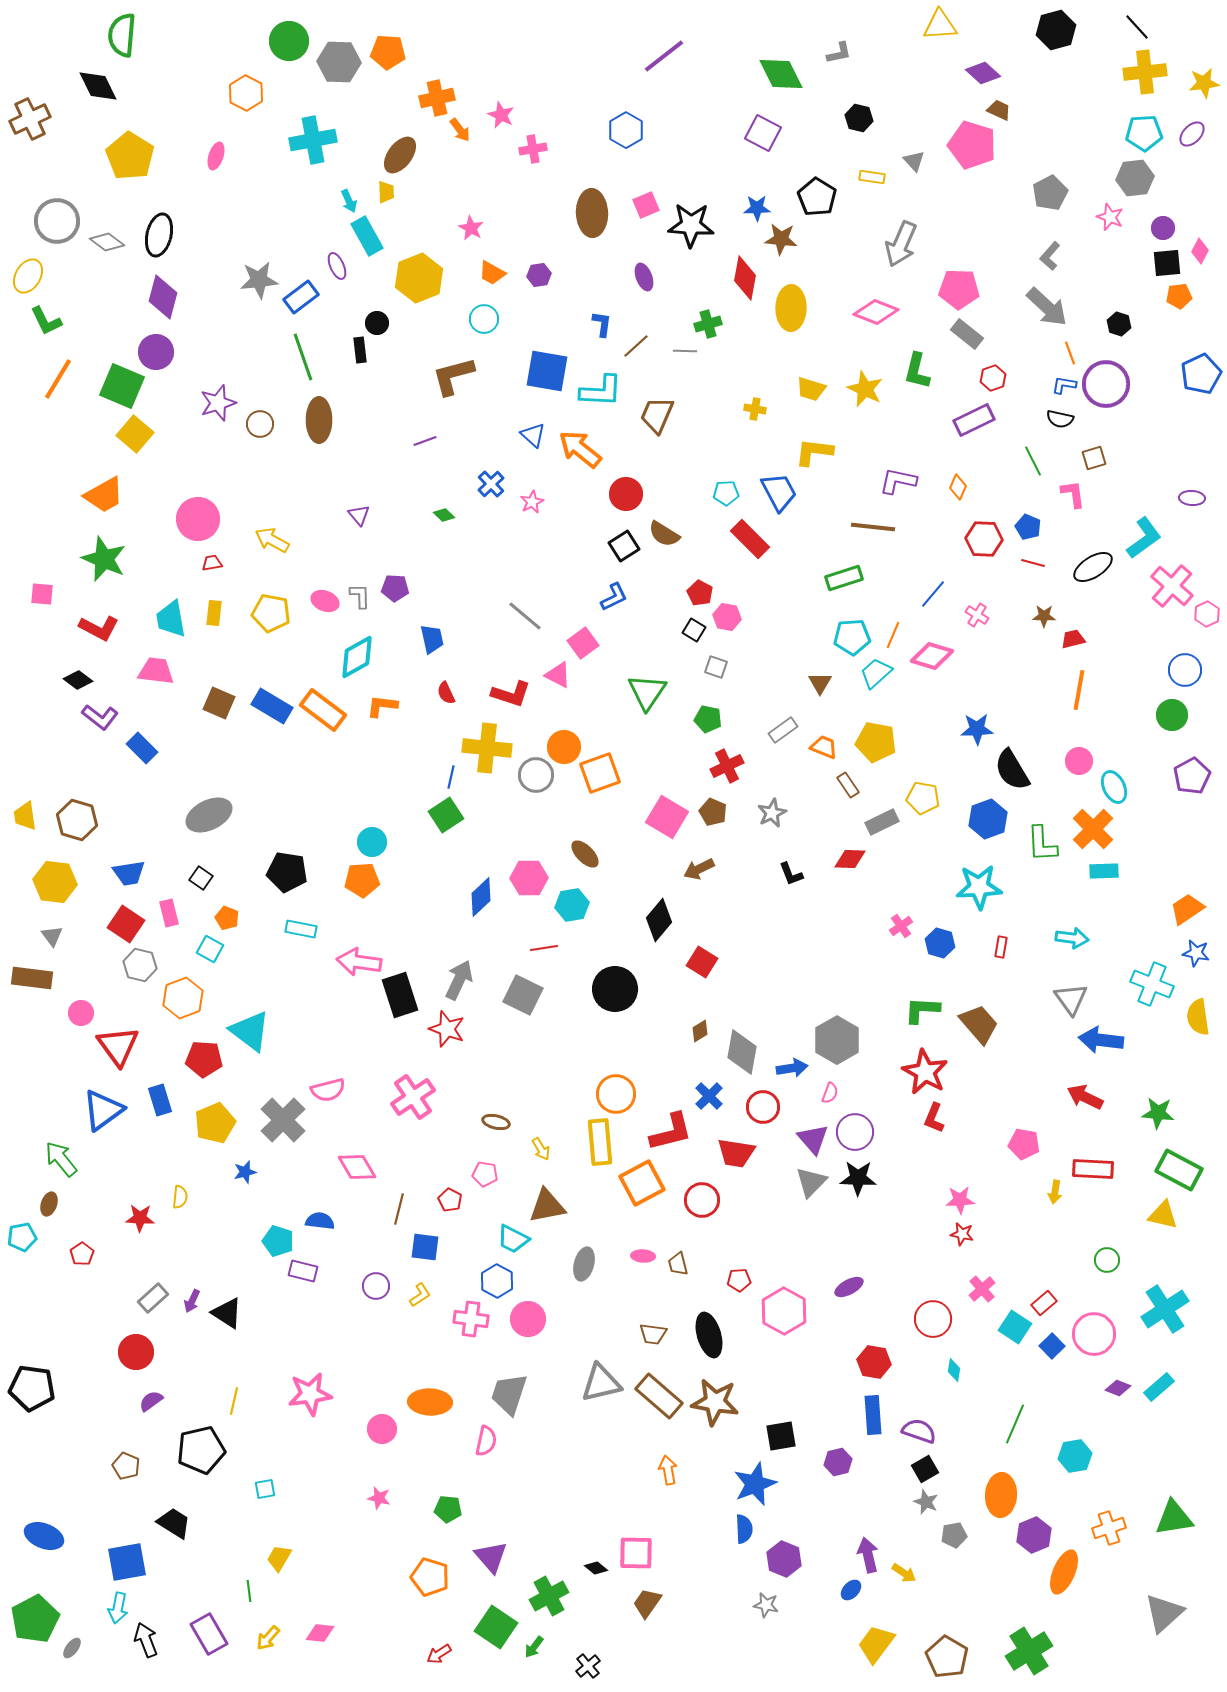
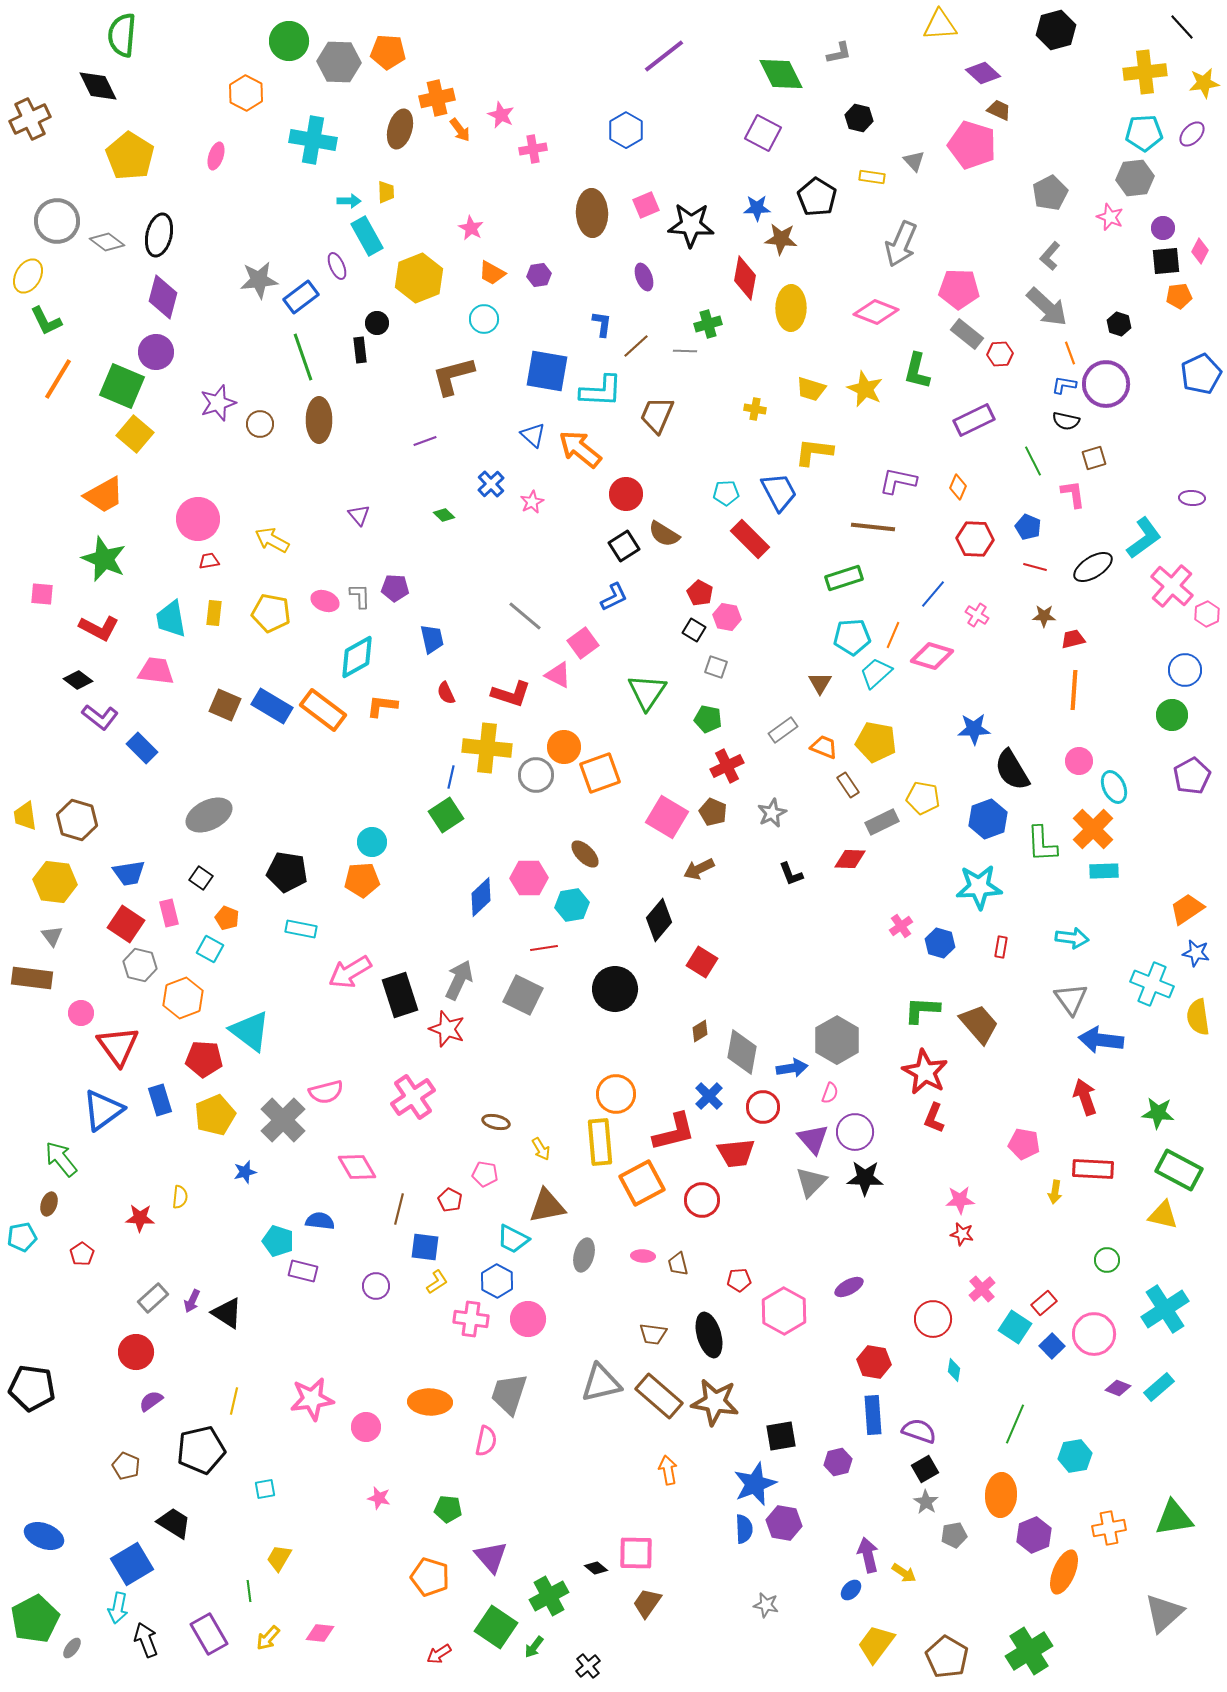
black line at (1137, 27): moved 45 px right
cyan cross at (313, 140): rotated 21 degrees clockwise
brown ellipse at (400, 155): moved 26 px up; rotated 21 degrees counterclockwise
cyan arrow at (349, 201): rotated 65 degrees counterclockwise
black square at (1167, 263): moved 1 px left, 2 px up
red hexagon at (993, 378): moved 7 px right, 24 px up; rotated 15 degrees clockwise
black semicircle at (1060, 419): moved 6 px right, 2 px down
red hexagon at (984, 539): moved 9 px left
red trapezoid at (212, 563): moved 3 px left, 2 px up
red line at (1033, 563): moved 2 px right, 4 px down
orange line at (1079, 690): moved 5 px left; rotated 6 degrees counterclockwise
brown square at (219, 703): moved 6 px right, 2 px down
blue star at (977, 729): moved 3 px left
pink arrow at (359, 962): moved 9 px left, 10 px down; rotated 39 degrees counterclockwise
pink semicircle at (328, 1090): moved 2 px left, 2 px down
red arrow at (1085, 1097): rotated 45 degrees clockwise
yellow pentagon at (215, 1123): moved 8 px up
red L-shape at (671, 1132): moved 3 px right
red trapezoid at (736, 1153): rotated 15 degrees counterclockwise
black star at (858, 1178): moved 7 px right
gray ellipse at (584, 1264): moved 9 px up
yellow L-shape at (420, 1295): moved 17 px right, 13 px up
pink star at (310, 1394): moved 2 px right, 5 px down
pink circle at (382, 1429): moved 16 px left, 2 px up
gray star at (926, 1502): rotated 10 degrees clockwise
orange cross at (1109, 1528): rotated 8 degrees clockwise
purple hexagon at (784, 1559): moved 36 px up; rotated 12 degrees counterclockwise
blue square at (127, 1562): moved 5 px right, 2 px down; rotated 21 degrees counterclockwise
